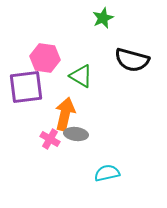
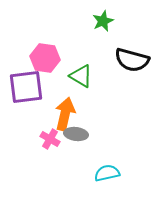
green star: moved 3 px down
